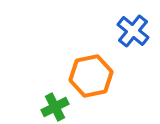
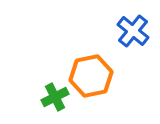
green cross: moved 10 px up
